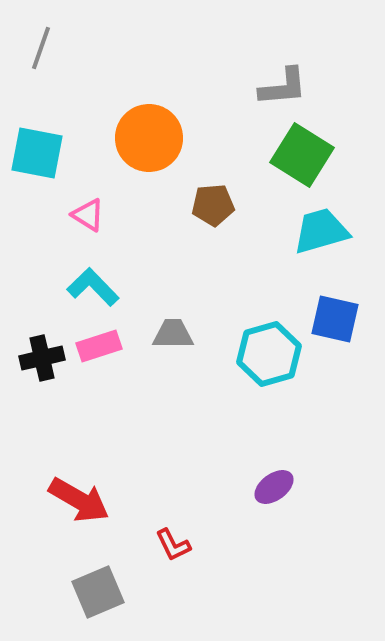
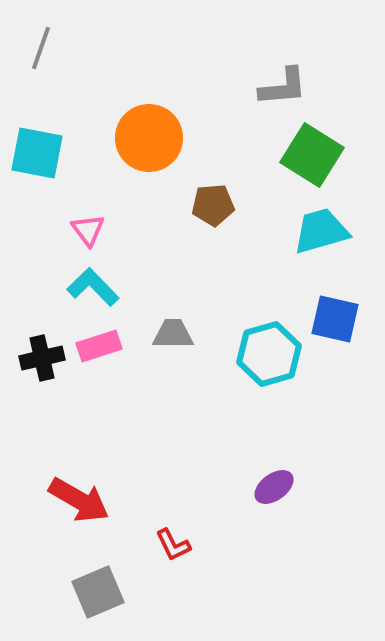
green square: moved 10 px right
pink triangle: moved 15 px down; rotated 21 degrees clockwise
